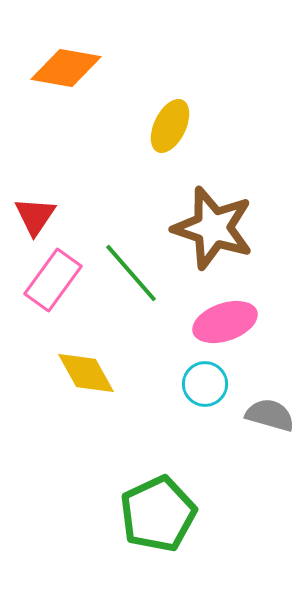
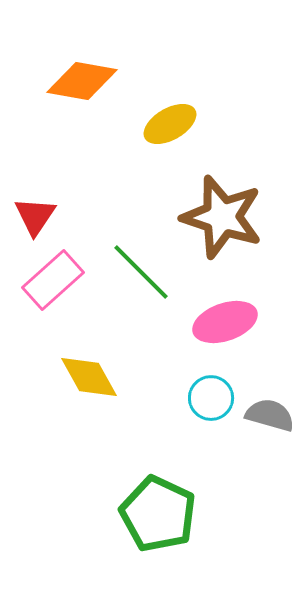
orange diamond: moved 16 px right, 13 px down
yellow ellipse: moved 2 px up; rotated 34 degrees clockwise
brown star: moved 9 px right, 11 px up
green line: moved 10 px right, 1 px up; rotated 4 degrees counterclockwise
pink rectangle: rotated 12 degrees clockwise
yellow diamond: moved 3 px right, 4 px down
cyan circle: moved 6 px right, 14 px down
green pentagon: rotated 22 degrees counterclockwise
